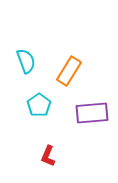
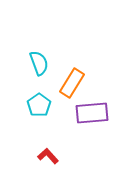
cyan semicircle: moved 13 px right, 2 px down
orange rectangle: moved 3 px right, 12 px down
red L-shape: rotated 115 degrees clockwise
